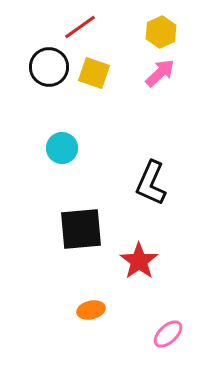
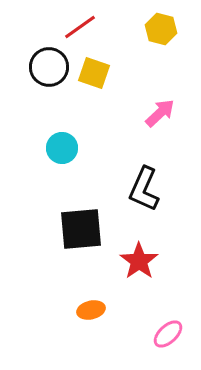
yellow hexagon: moved 3 px up; rotated 20 degrees counterclockwise
pink arrow: moved 40 px down
black L-shape: moved 7 px left, 6 px down
